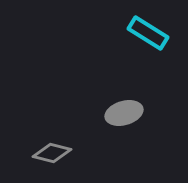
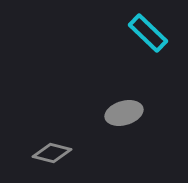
cyan rectangle: rotated 12 degrees clockwise
